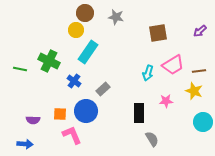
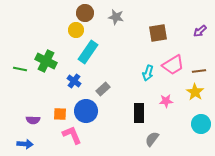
green cross: moved 3 px left
yellow star: moved 1 px right, 1 px down; rotated 12 degrees clockwise
cyan circle: moved 2 px left, 2 px down
gray semicircle: rotated 112 degrees counterclockwise
